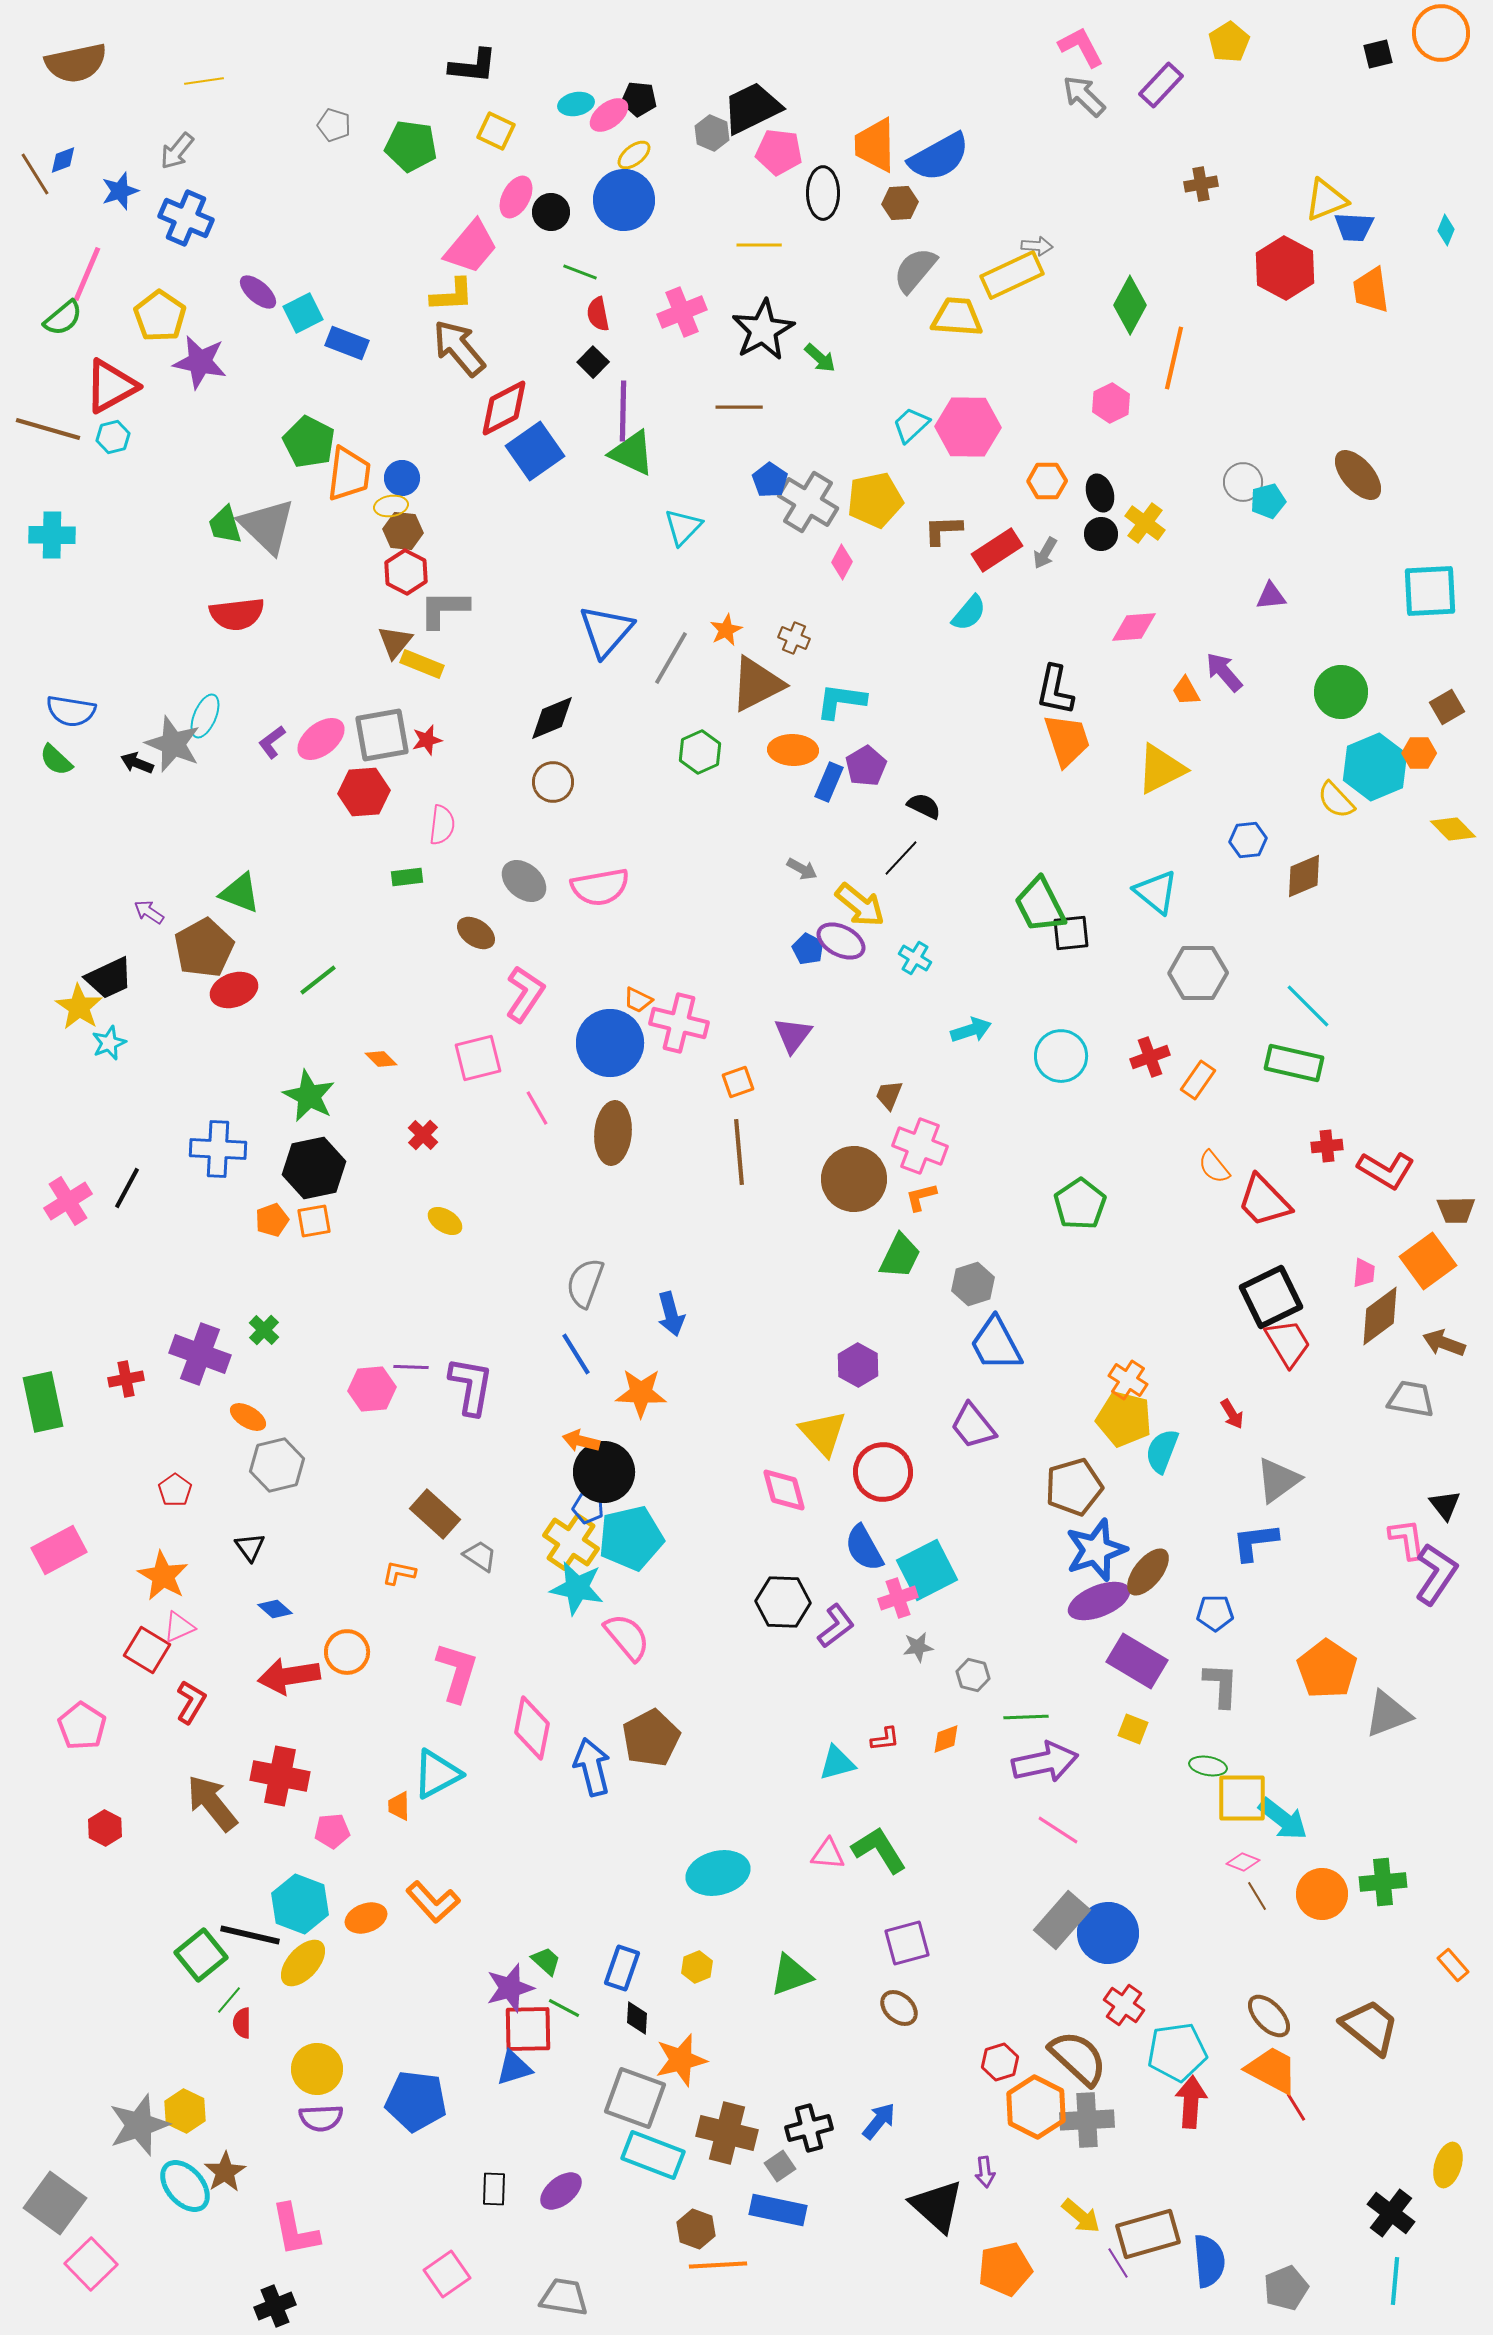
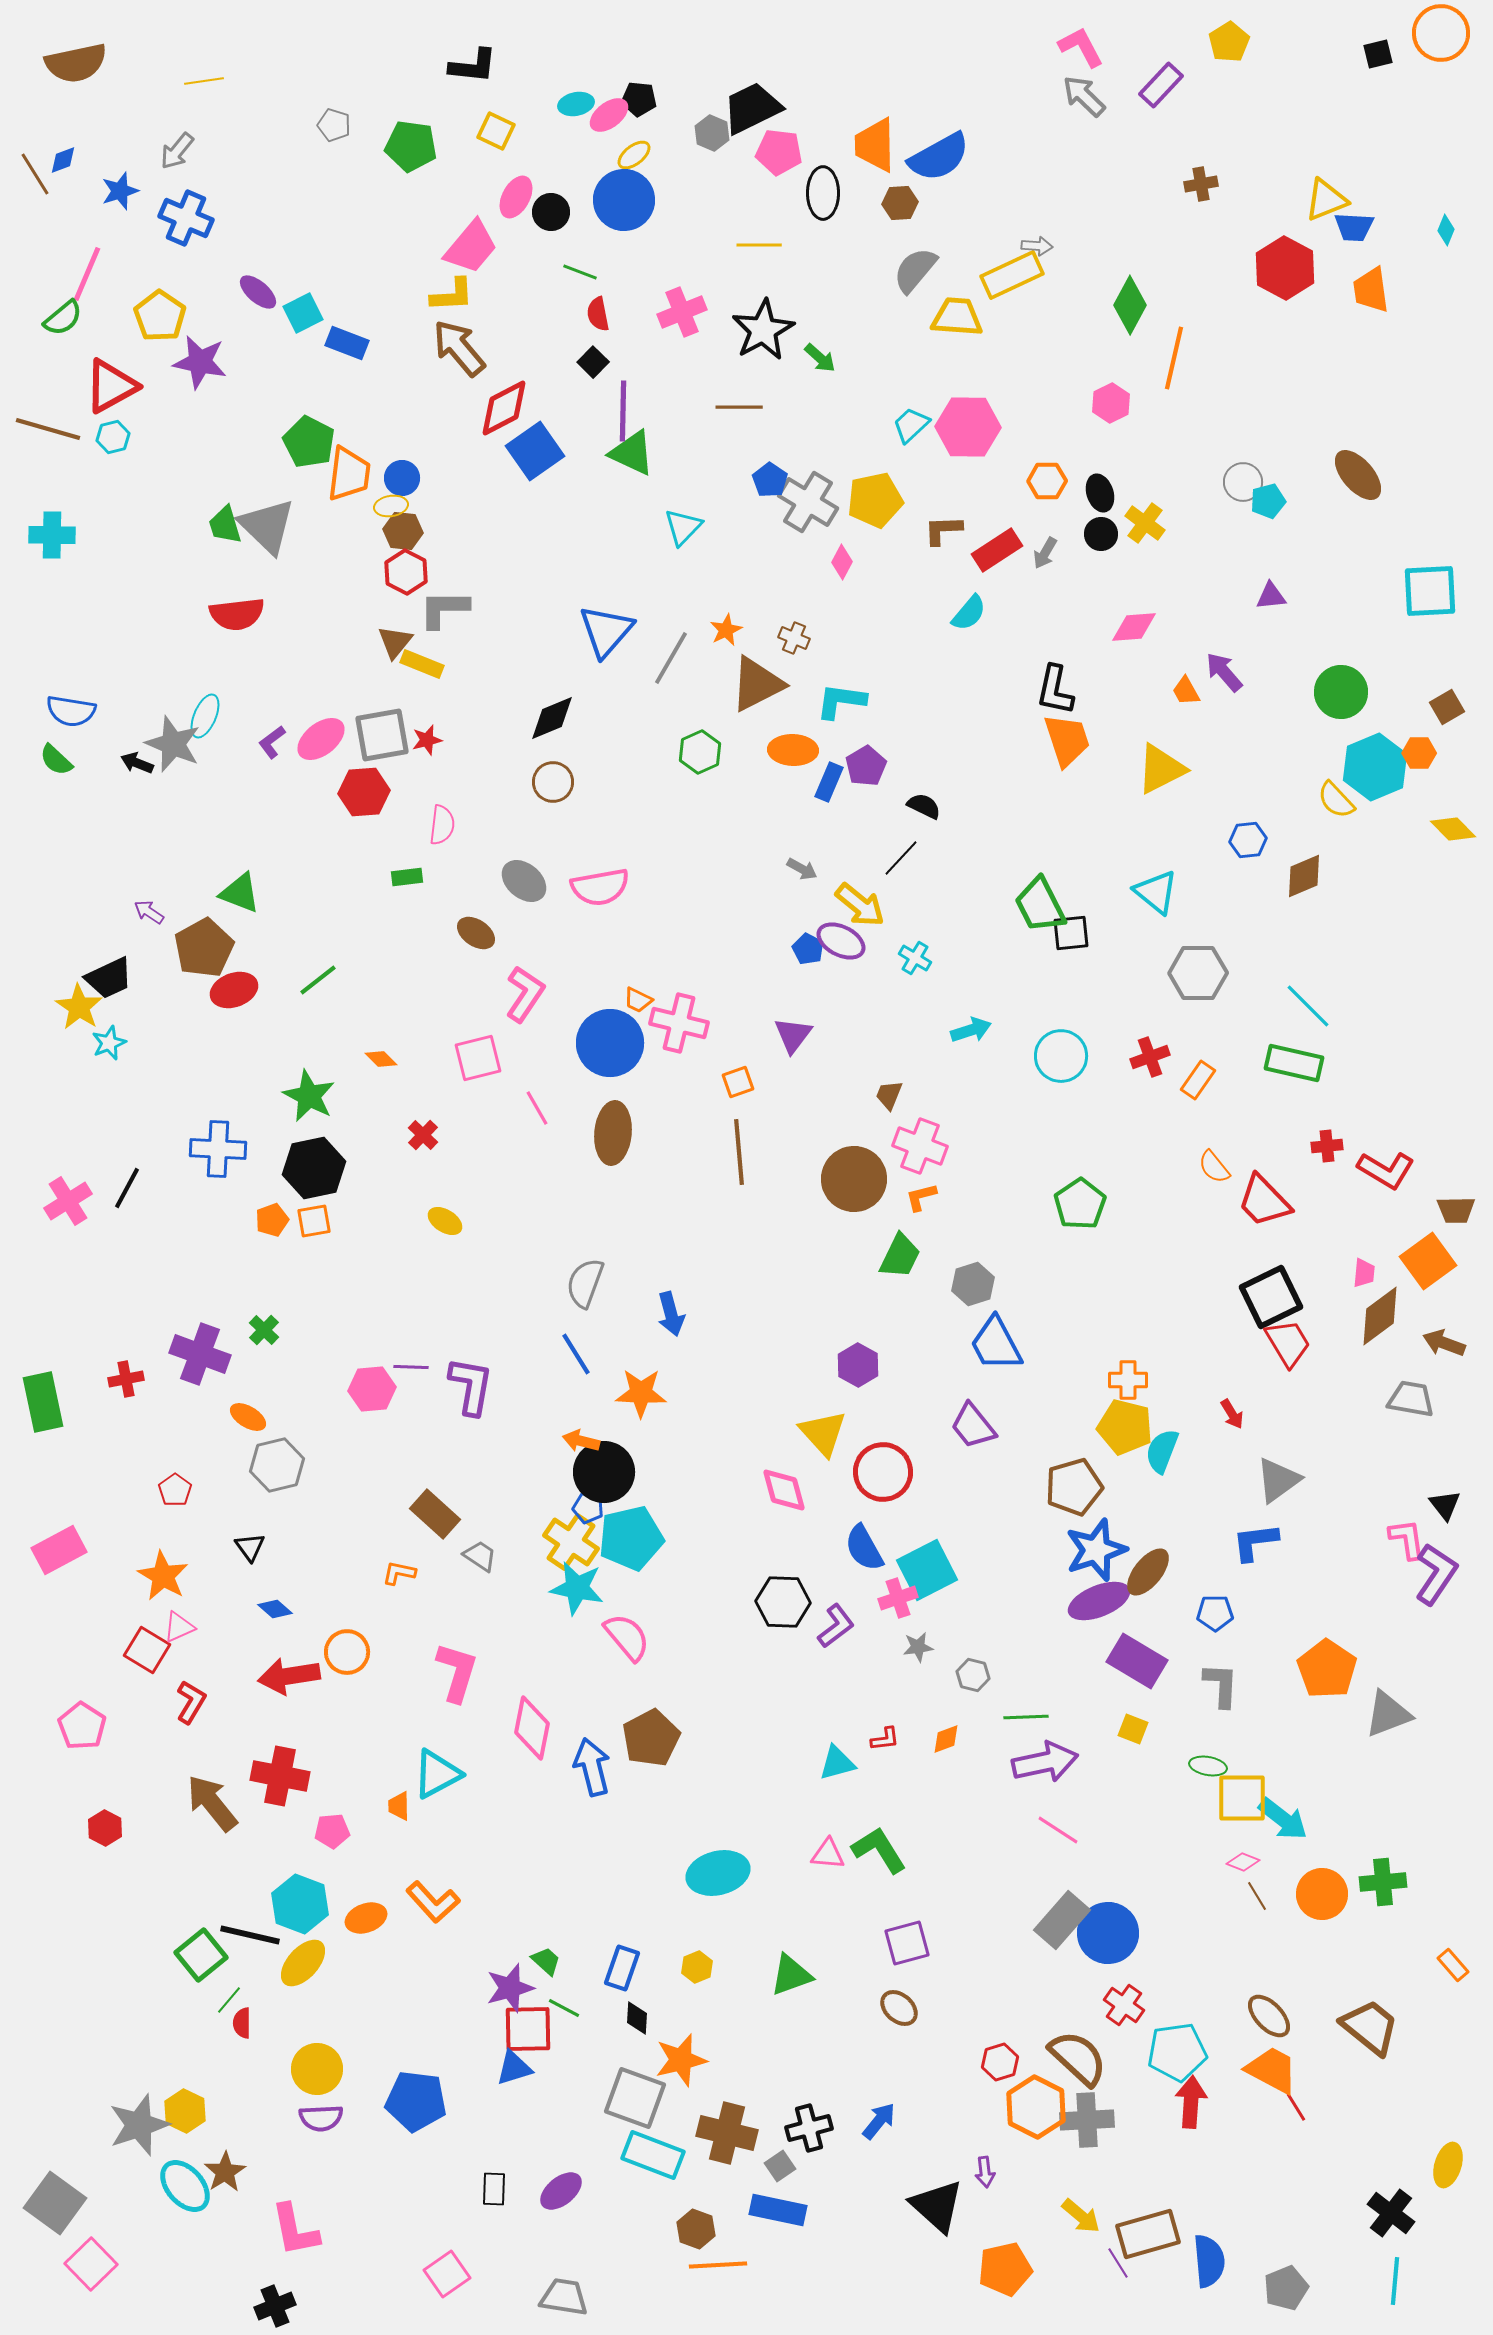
orange cross at (1128, 1380): rotated 33 degrees counterclockwise
yellow pentagon at (1124, 1419): moved 1 px right, 8 px down
